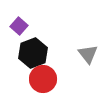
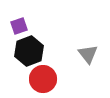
purple square: rotated 30 degrees clockwise
black hexagon: moved 4 px left, 2 px up
